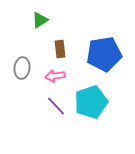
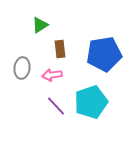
green triangle: moved 5 px down
pink arrow: moved 3 px left, 1 px up
